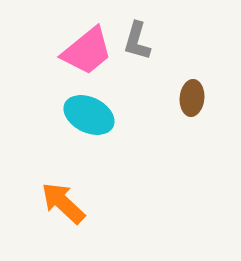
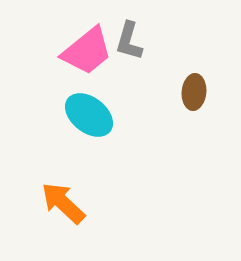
gray L-shape: moved 8 px left
brown ellipse: moved 2 px right, 6 px up
cyan ellipse: rotated 12 degrees clockwise
